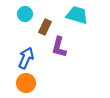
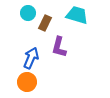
cyan circle: moved 3 px right, 1 px up
brown rectangle: moved 4 px up
blue arrow: moved 5 px right
orange circle: moved 1 px right, 1 px up
